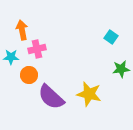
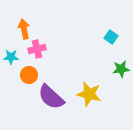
orange arrow: moved 2 px right, 1 px up
